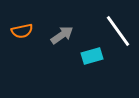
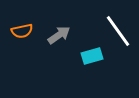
gray arrow: moved 3 px left
